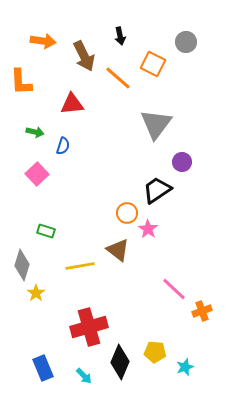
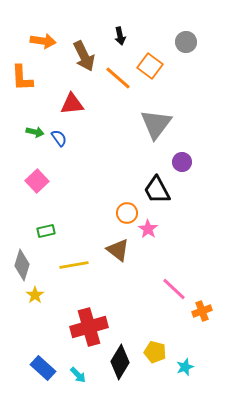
orange square: moved 3 px left, 2 px down; rotated 10 degrees clockwise
orange L-shape: moved 1 px right, 4 px up
blue semicircle: moved 4 px left, 8 px up; rotated 54 degrees counterclockwise
pink square: moved 7 px down
black trapezoid: rotated 84 degrees counterclockwise
green rectangle: rotated 30 degrees counterclockwise
yellow line: moved 6 px left, 1 px up
yellow star: moved 1 px left, 2 px down
yellow pentagon: rotated 10 degrees clockwise
black diamond: rotated 8 degrees clockwise
blue rectangle: rotated 25 degrees counterclockwise
cyan arrow: moved 6 px left, 1 px up
